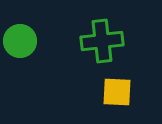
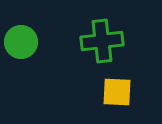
green circle: moved 1 px right, 1 px down
